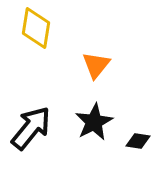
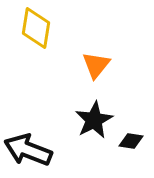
black star: moved 2 px up
black arrow: moved 3 px left, 22 px down; rotated 108 degrees counterclockwise
black diamond: moved 7 px left
